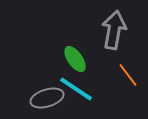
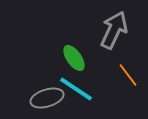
gray arrow: rotated 15 degrees clockwise
green ellipse: moved 1 px left, 1 px up
